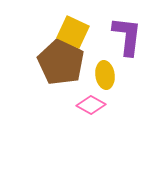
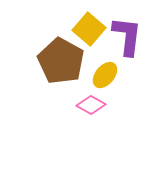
yellow square: moved 16 px right, 3 px up; rotated 16 degrees clockwise
brown pentagon: moved 1 px up
yellow ellipse: rotated 48 degrees clockwise
